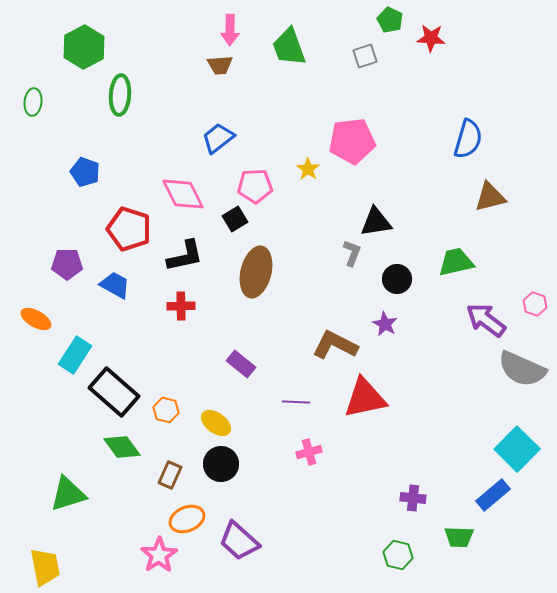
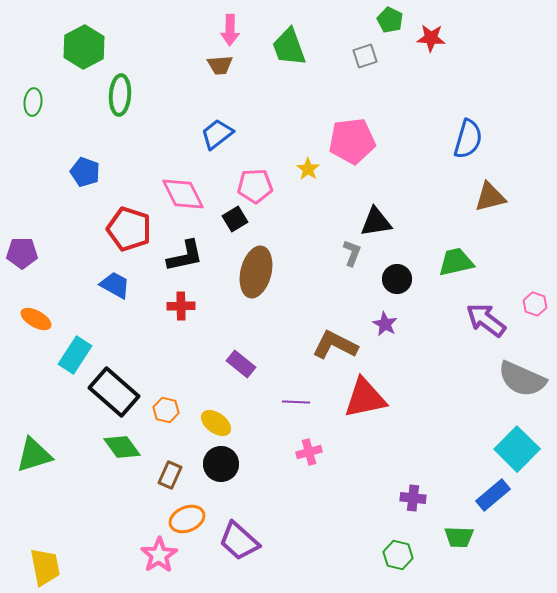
blue trapezoid at (218, 138): moved 1 px left, 4 px up
purple pentagon at (67, 264): moved 45 px left, 11 px up
gray semicircle at (522, 369): moved 10 px down
green triangle at (68, 494): moved 34 px left, 39 px up
